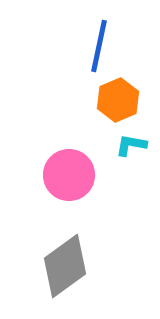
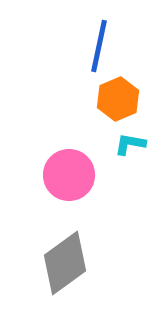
orange hexagon: moved 1 px up
cyan L-shape: moved 1 px left, 1 px up
gray diamond: moved 3 px up
